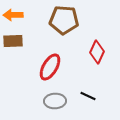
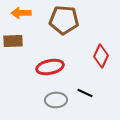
orange arrow: moved 8 px right, 2 px up
red diamond: moved 4 px right, 4 px down
red ellipse: rotated 48 degrees clockwise
black line: moved 3 px left, 3 px up
gray ellipse: moved 1 px right, 1 px up
